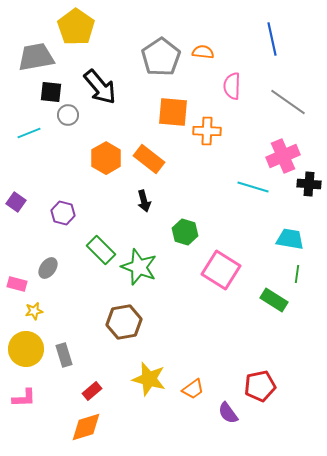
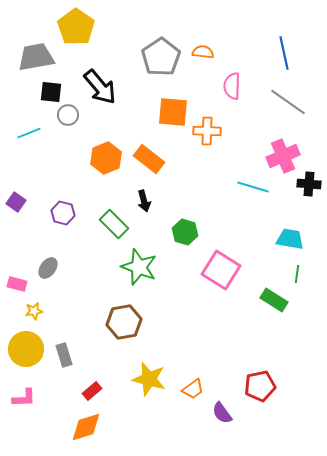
blue line at (272, 39): moved 12 px right, 14 px down
orange hexagon at (106, 158): rotated 8 degrees clockwise
green rectangle at (101, 250): moved 13 px right, 26 px up
purple semicircle at (228, 413): moved 6 px left
